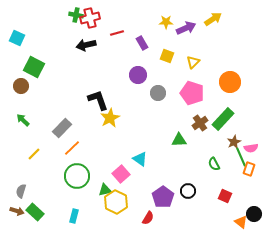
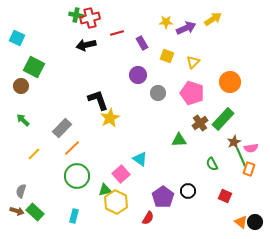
green semicircle at (214, 164): moved 2 px left
black circle at (254, 214): moved 1 px right, 8 px down
